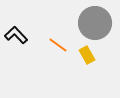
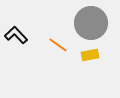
gray circle: moved 4 px left
yellow rectangle: moved 3 px right; rotated 72 degrees counterclockwise
